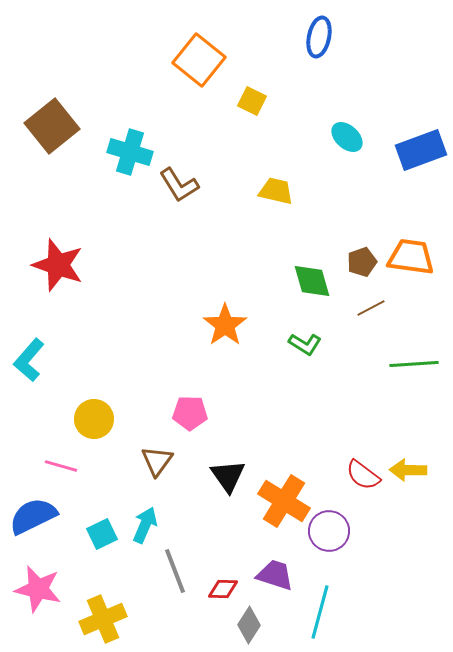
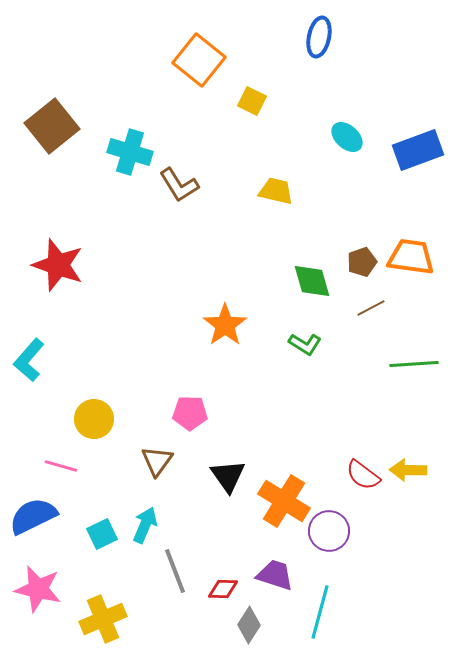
blue rectangle: moved 3 px left
